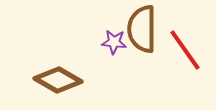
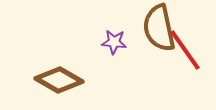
brown semicircle: moved 17 px right, 1 px up; rotated 12 degrees counterclockwise
brown diamond: moved 1 px right
